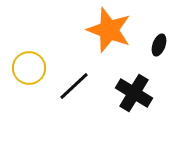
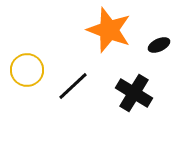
black ellipse: rotated 45 degrees clockwise
yellow circle: moved 2 px left, 2 px down
black line: moved 1 px left
